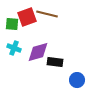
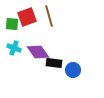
brown line: moved 2 px right, 2 px down; rotated 60 degrees clockwise
purple diamond: rotated 70 degrees clockwise
black rectangle: moved 1 px left, 1 px down
blue circle: moved 4 px left, 10 px up
